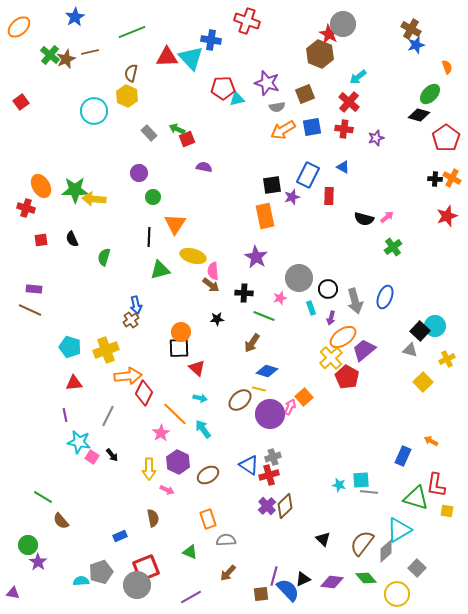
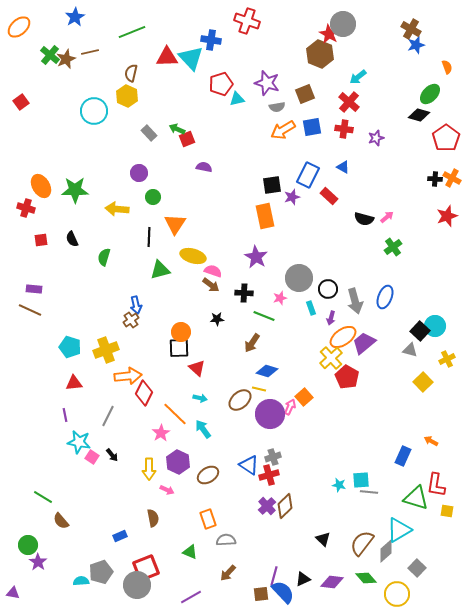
red pentagon at (223, 88): moved 2 px left, 4 px up; rotated 15 degrees counterclockwise
red rectangle at (329, 196): rotated 48 degrees counterclockwise
yellow arrow at (94, 199): moved 23 px right, 10 px down
pink semicircle at (213, 271): rotated 114 degrees clockwise
purple trapezoid at (364, 350): moved 7 px up
blue semicircle at (288, 590): moved 5 px left, 2 px down
